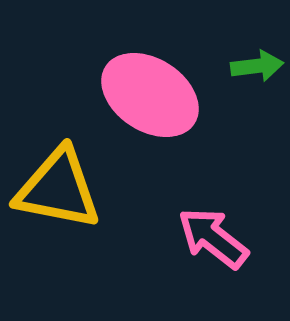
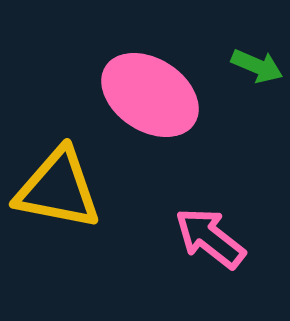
green arrow: rotated 30 degrees clockwise
pink arrow: moved 3 px left
